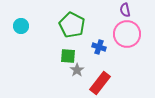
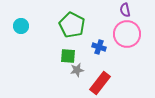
gray star: rotated 24 degrees clockwise
